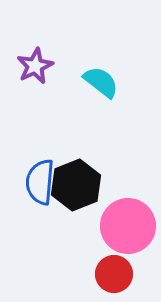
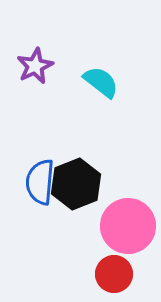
black hexagon: moved 1 px up
